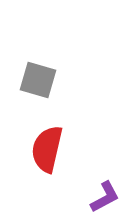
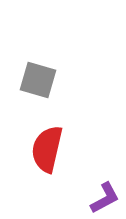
purple L-shape: moved 1 px down
